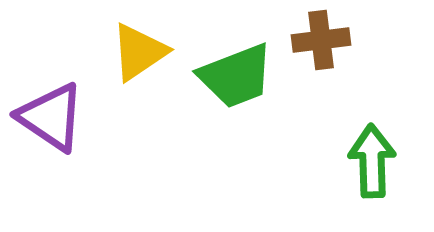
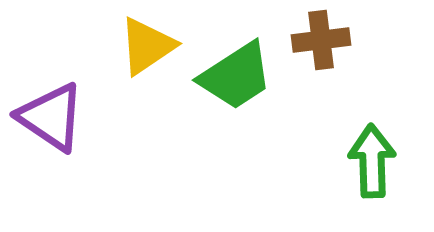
yellow triangle: moved 8 px right, 6 px up
green trapezoid: rotated 12 degrees counterclockwise
